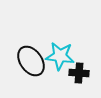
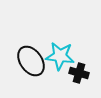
black cross: rotated 12 degrees clockwise
